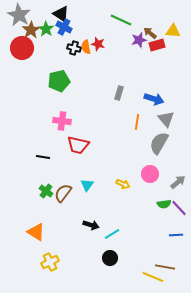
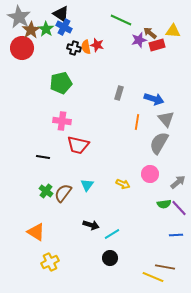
gray star: moved 2 px down
red star: moved 1 px left, 1 px down
green pentagon: moved 2 px right, 2 px down
